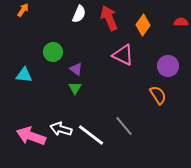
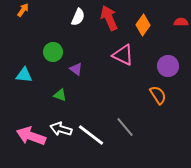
white semicircle: moved 1 px left, 3 px down
green triangle: moved 15 px left, 7 px down; rotated 40 degrees counterclockwise
gray line: moved 1 px right, 1 px down
